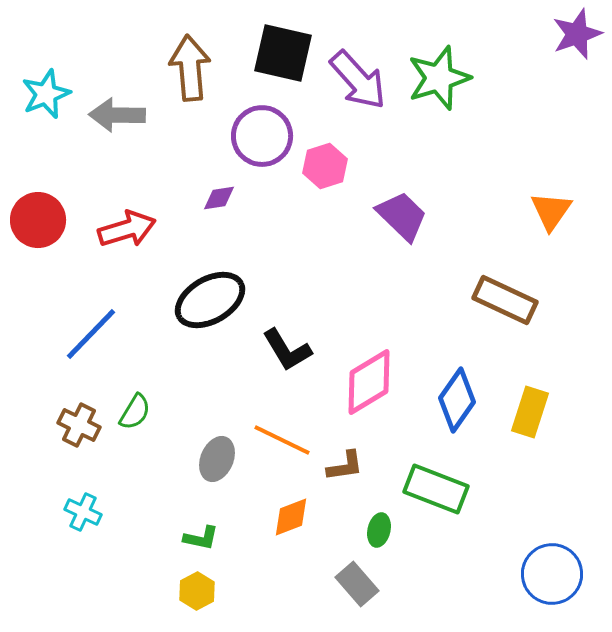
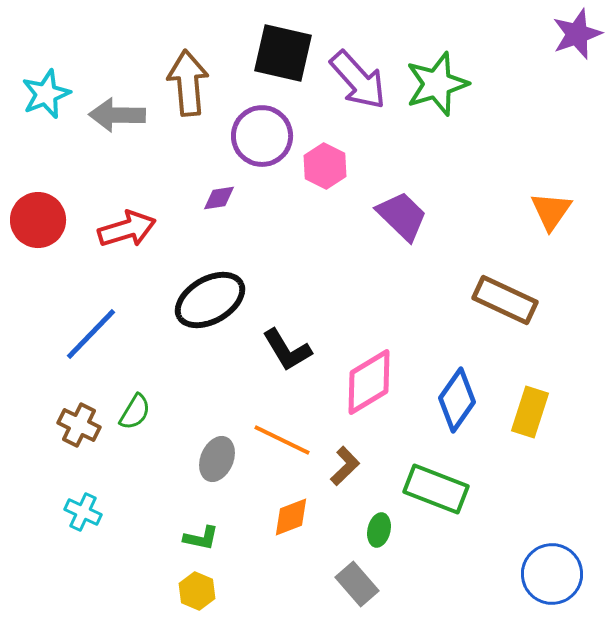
brown arrow: moved 2 px left, 15 px down
green star: moved 2 px left, 6 px down
pink hexagon: rotated 15 degrees counterclockwise
brown L-shape: rotated 36 degrees counterclockwise
yellow hexagon: rotated 9 degrees counterclockwise
